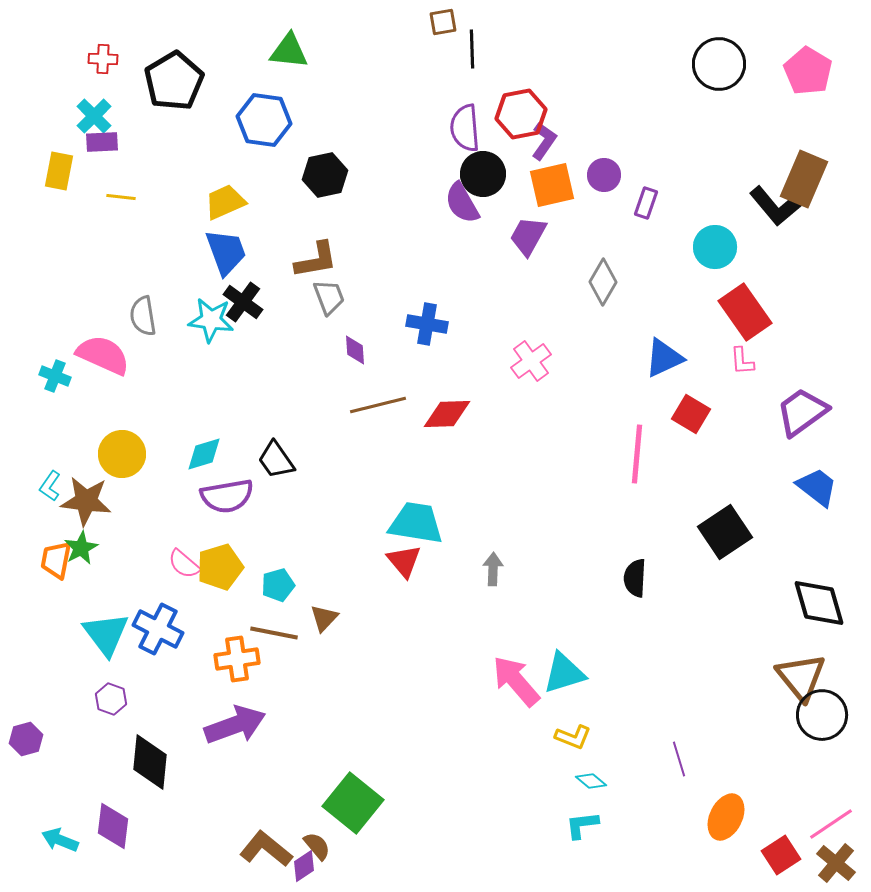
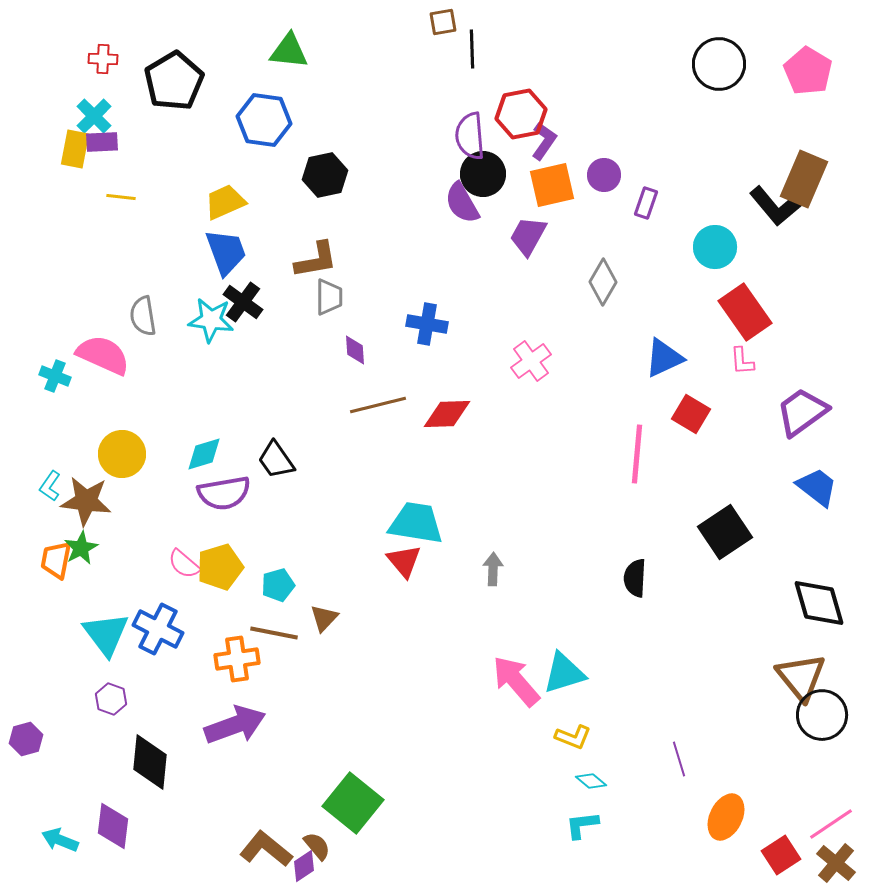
purple semicircle at (465, 128): moved 5 px right, 8 px down
yellow rectangle at (59, 171): moved 16 px right, 22 px up
gray trapezoid at (329, 297): rotated 21 degrees clockwise
purple semicircle at (227, 496): moved 3 px left, 3 px up
